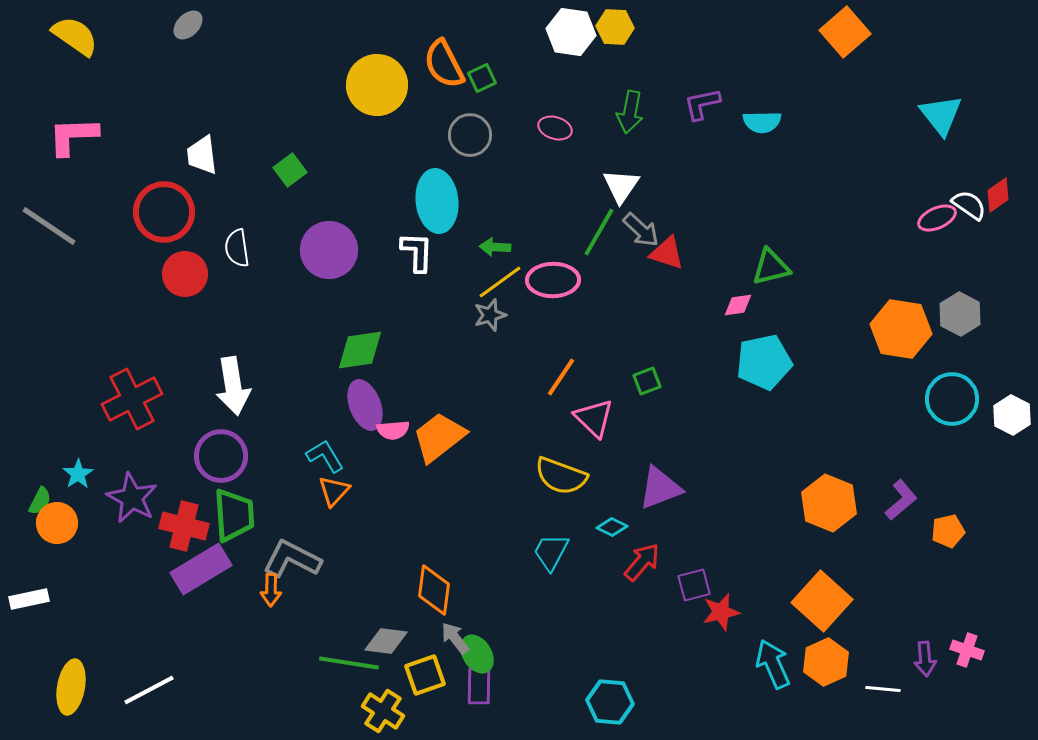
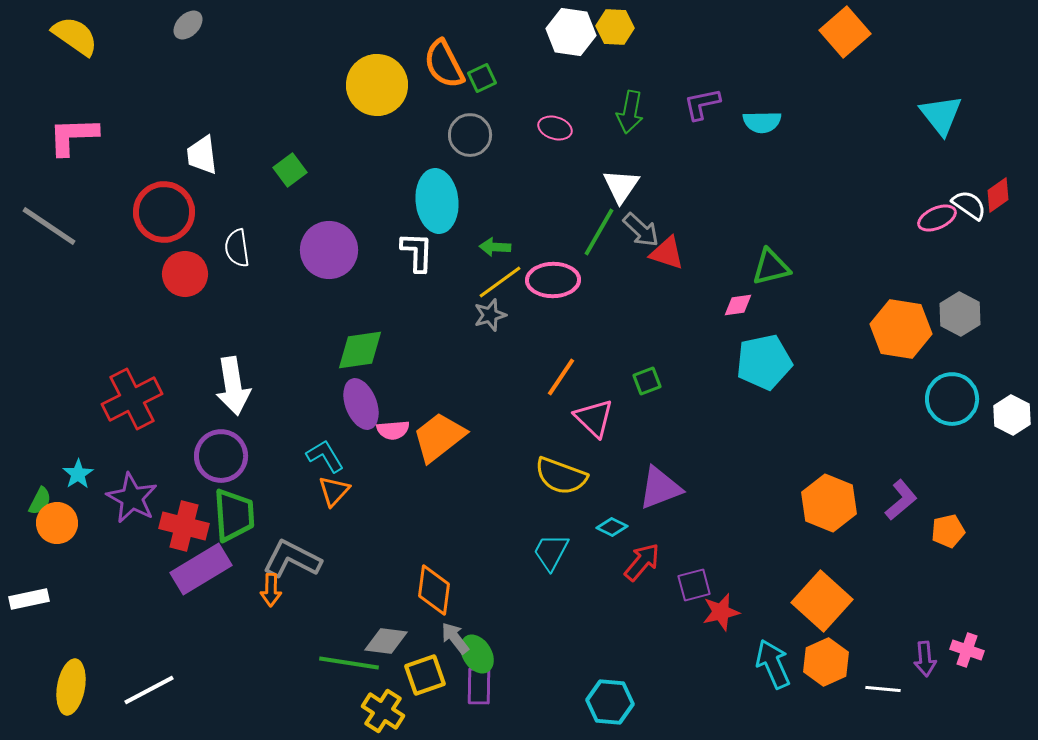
purple ellipse at (365, 405): moved 4 px left, 1 px up
